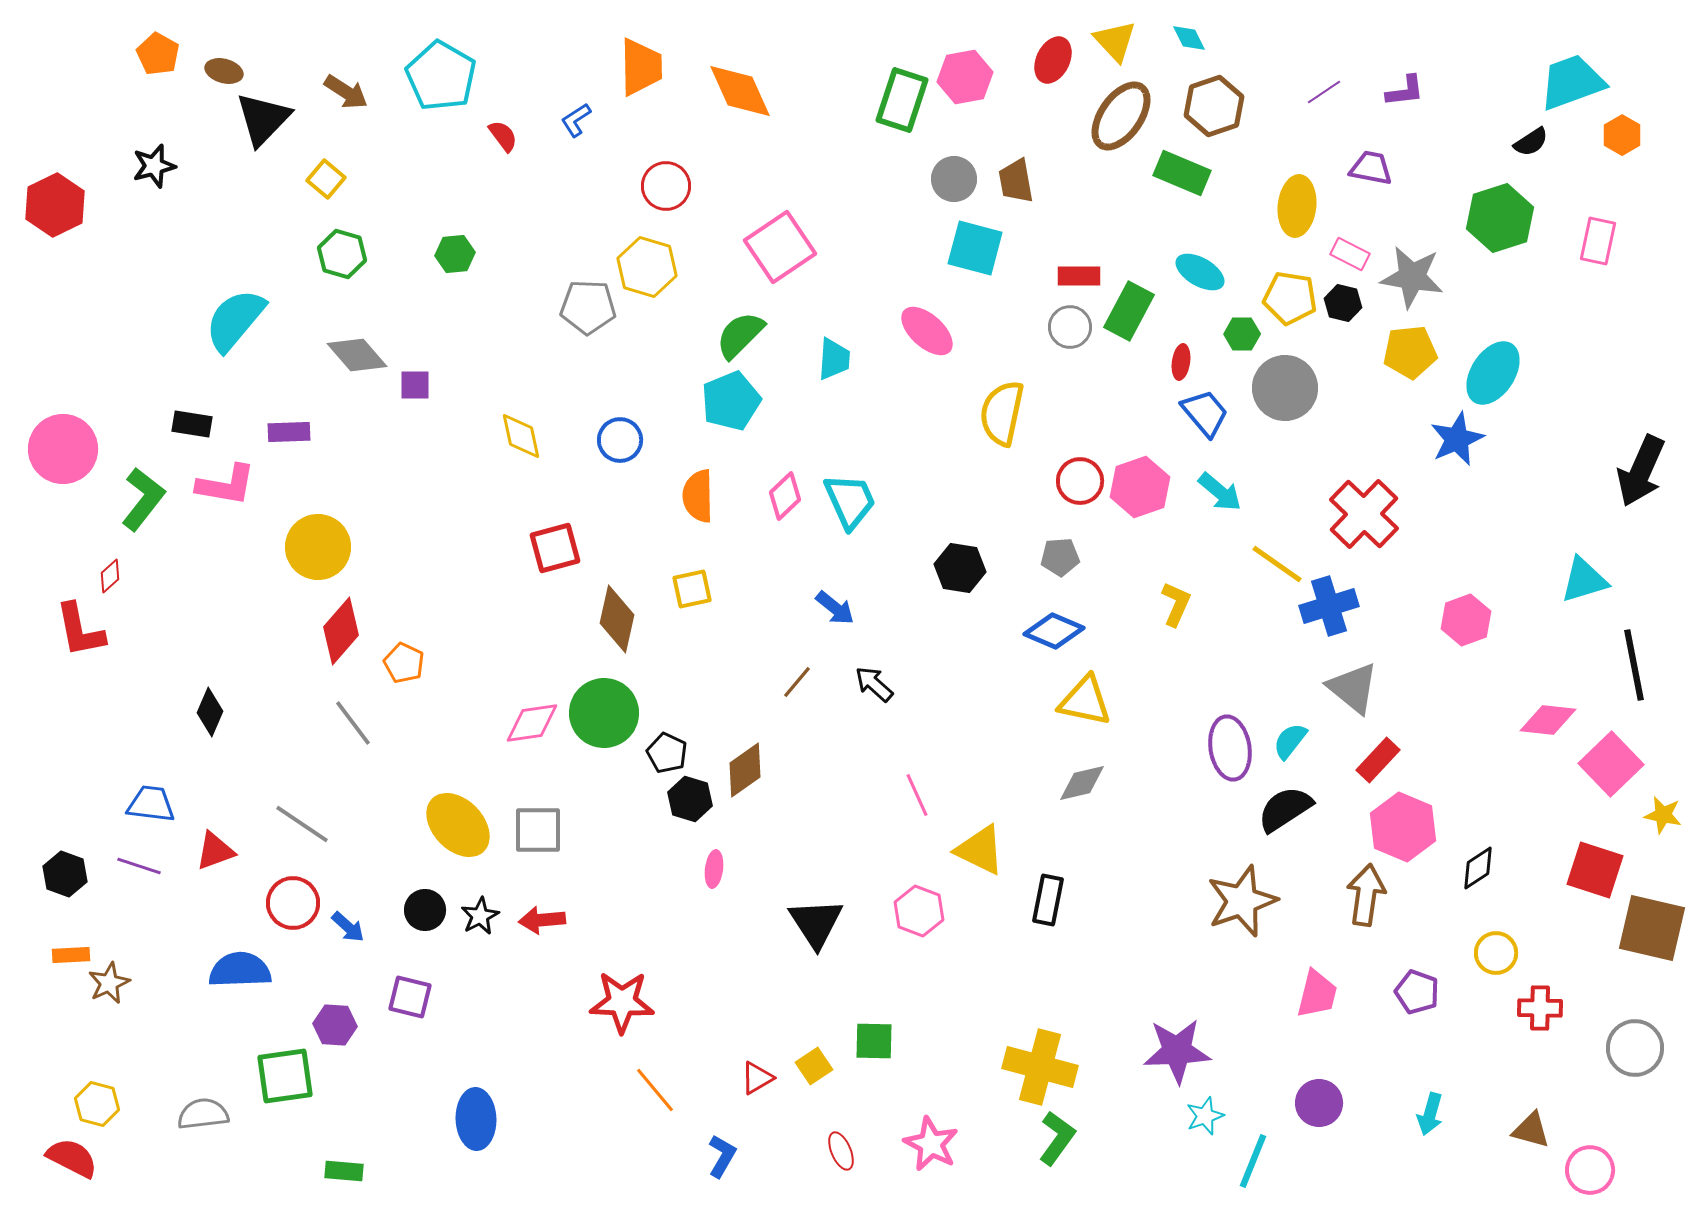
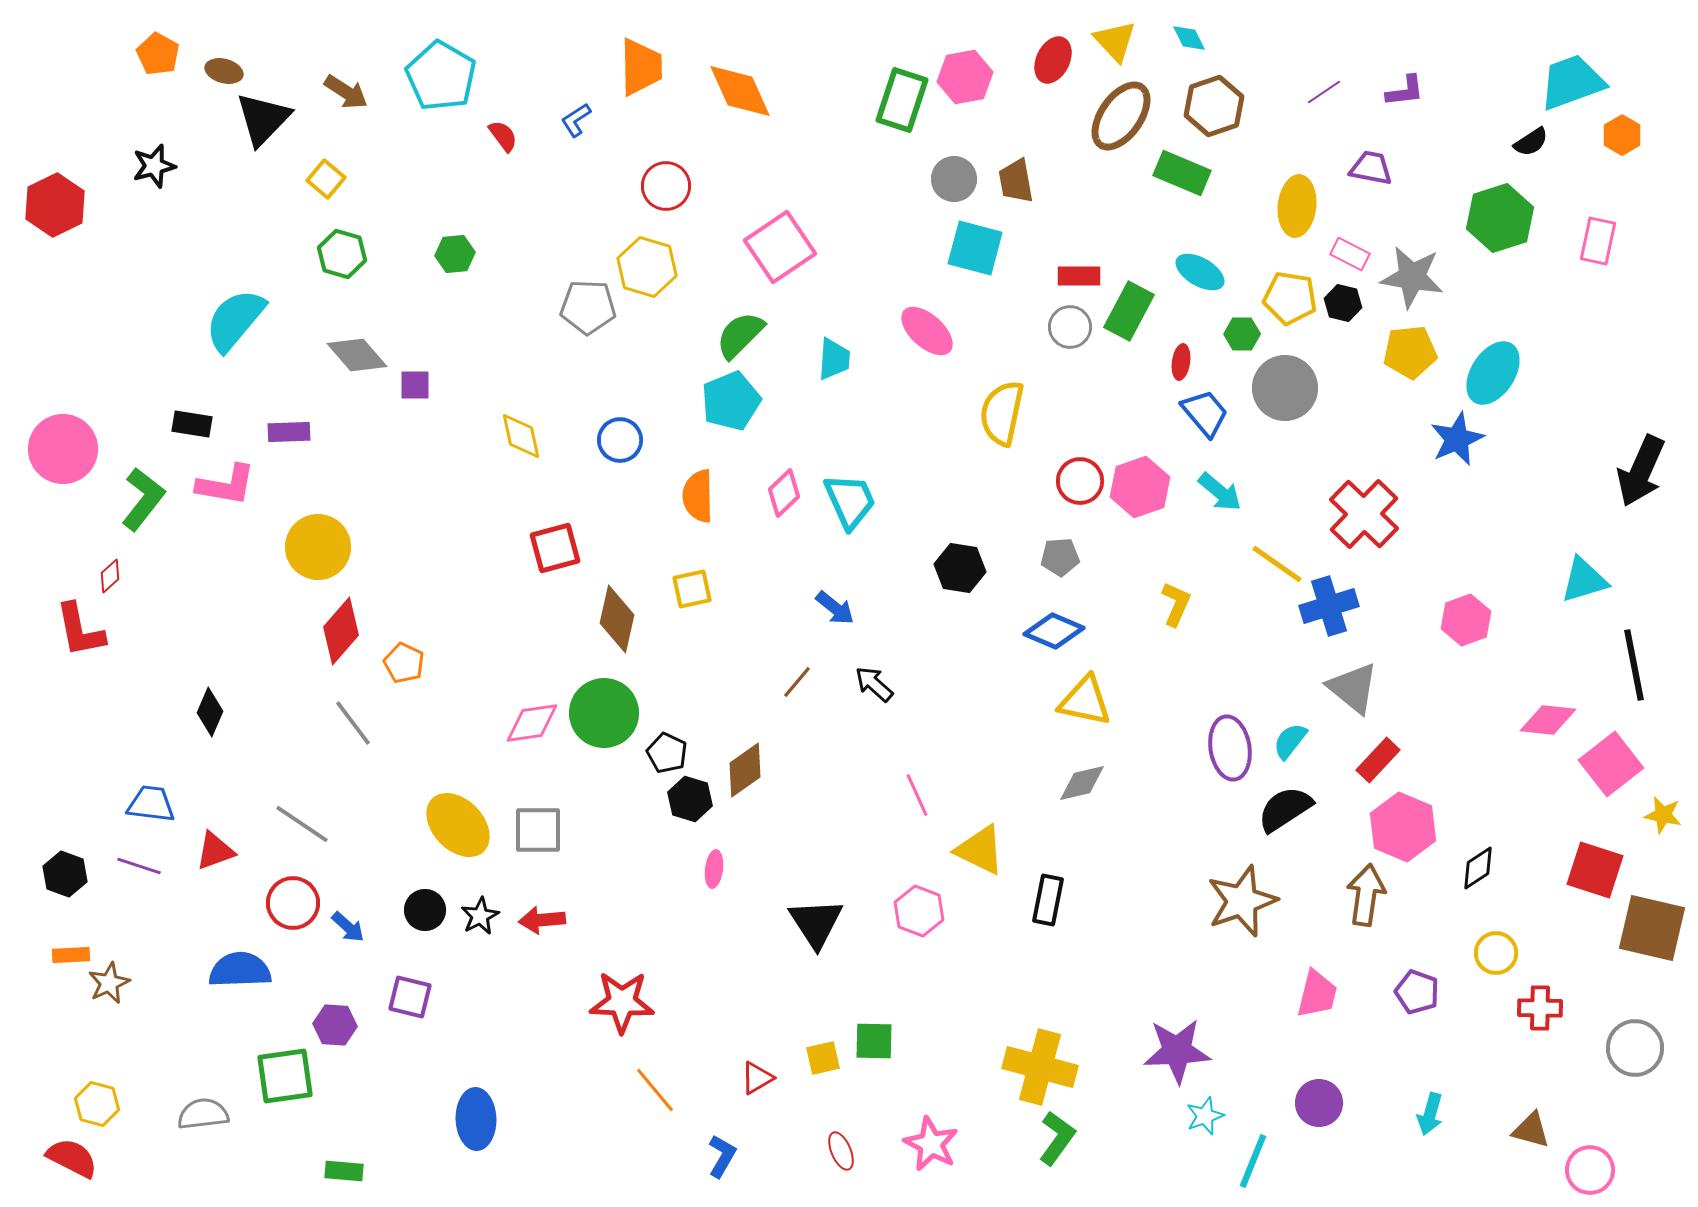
pink diamond at (785, 496): moved 1 px left, 3 px up
pink square at (1611, 764): rotated 6 degrees clockwise
yellow square at (814, 1066): moved 9 px right, 8 px up; rotated 21 degrees clockwise
